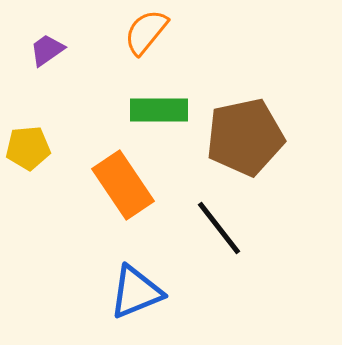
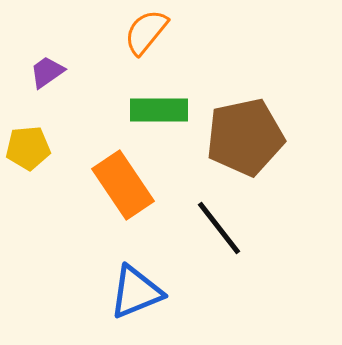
purple trapezoid: moved 22 px down
